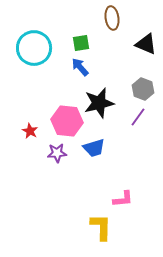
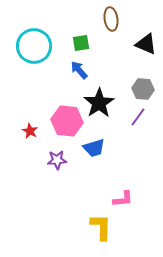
brown ellipse: moved 1 px left, 1 px down
cyan circle: moved 2 px up
blue arrow: moved 1 px left, 3 px down
gray hexagon: rotated 15 degrees counterclockwise
black star: rotated 20 degrees counterclockwise
purple star: moved 7 px down
